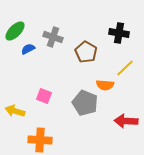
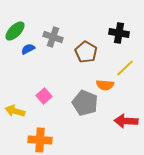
pink square: rotated 28 degrees clockwise
